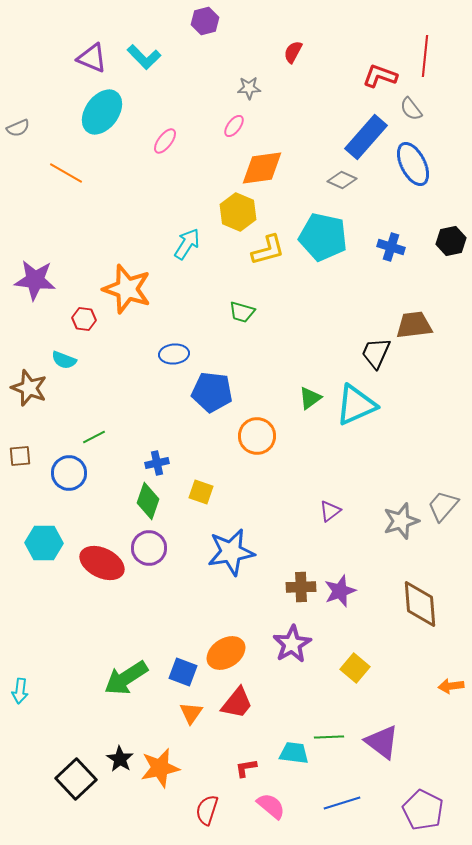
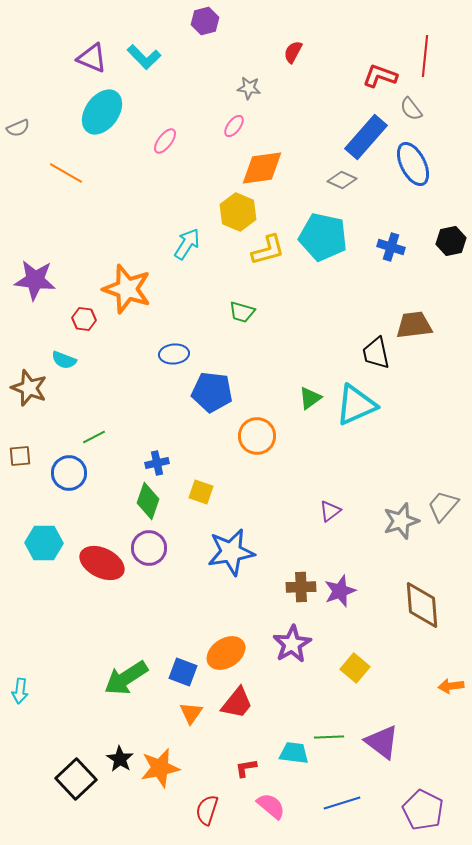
gray star at (249, 88): rotated 10 degrees clockwise
black trapezoid at (376, 353): rotated 36 degrees counterclockwise
brown diamond at (420, 604): moved 2 px right, 1 px down
